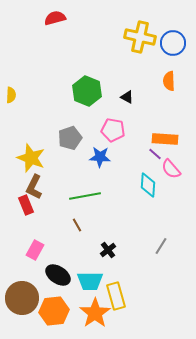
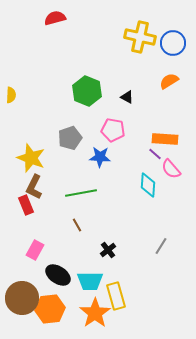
orange semicircle: rotated 60 degrees clockwise
green line: moved 4 px left, 3 px up
orange hexagon: moved 4 px left, 2 px up
